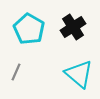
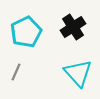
cyan pentagon: moved 3 px left, 3 px down; rotated 16 degrees clockwise
cyan triangle: moved 1 px left, 1 px up; rotated 8 degrees clockwise
